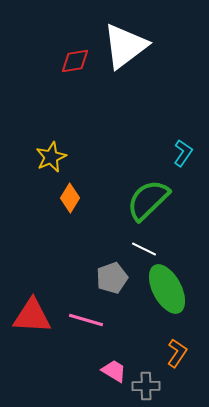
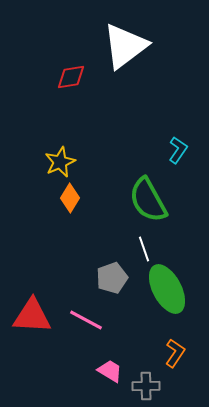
red diamond: moved 4 px left, 16 px down
cyan L-shape: moved 5 px left, 3 px up
yellow star: moved 9 px right, 5 px down
green semicircle: rotated 75 degrees counterclockwise
white line: rotated 45 degrees clockwise
pink line: rotated 12 degrees clockwise
orange L-shape: moved 2 px left
pink trapezoid: moved 4 px left
